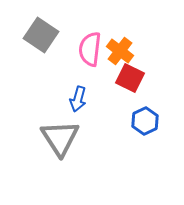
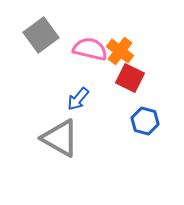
gray square: rotated 20 degrees clockwise
pink semicircle: rotated 96 degrees clockwise
blue arrow: rotated 25 degrees clockwise
blue hexagon: rotated 20 degrees counterclockwise
gray triangle: rotated 27 degrees counterclockwise
